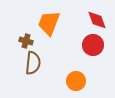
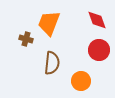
brown cross: moved 2 px up
red circle: moved 6 px right, 5 px down
brown semicircle: moved 19 px right
orange circle: moved 5 px right
